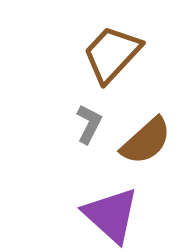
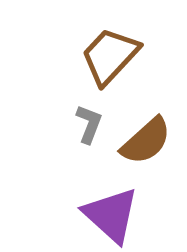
brown trapezoid: moved 2 px left, 2 px down
gray L-shape: rotated 6 degrees counterclockwise
